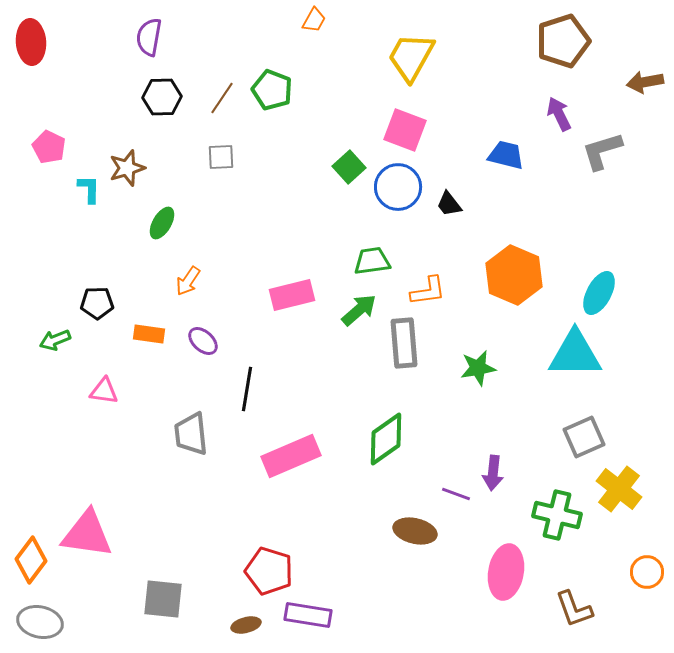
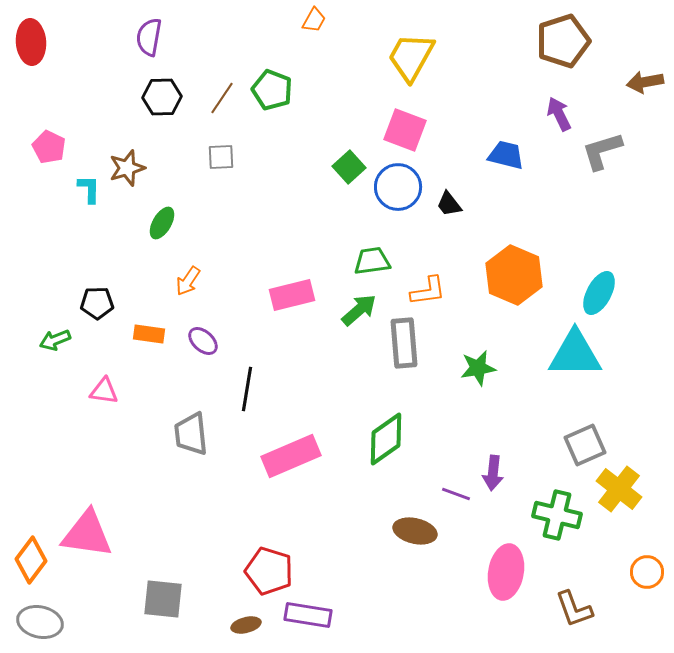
gray square at (584, 437): moved 1 px right, 8 px down
